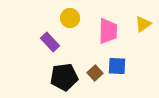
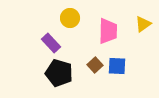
purple rectangle: moved 1 px right, 1 px down
brown square: moved 8 px up
black pentagon: moved 5 px left, 4 px up; rotated 24 degrees clockwise
